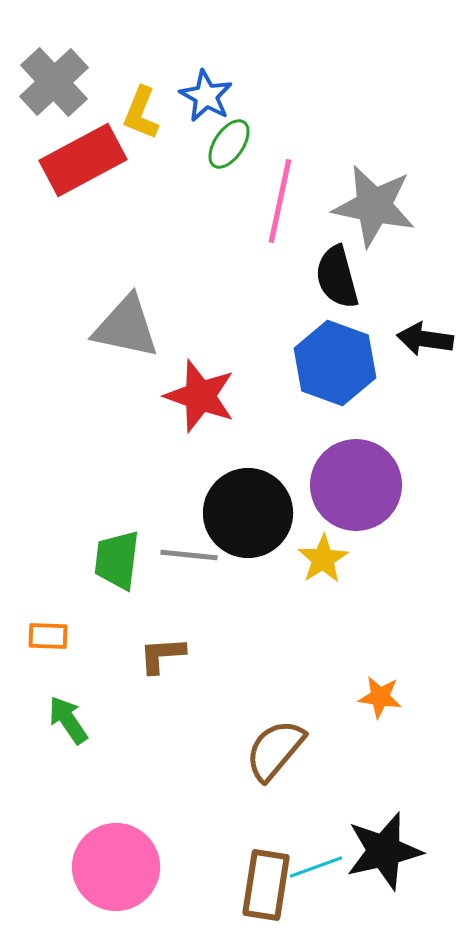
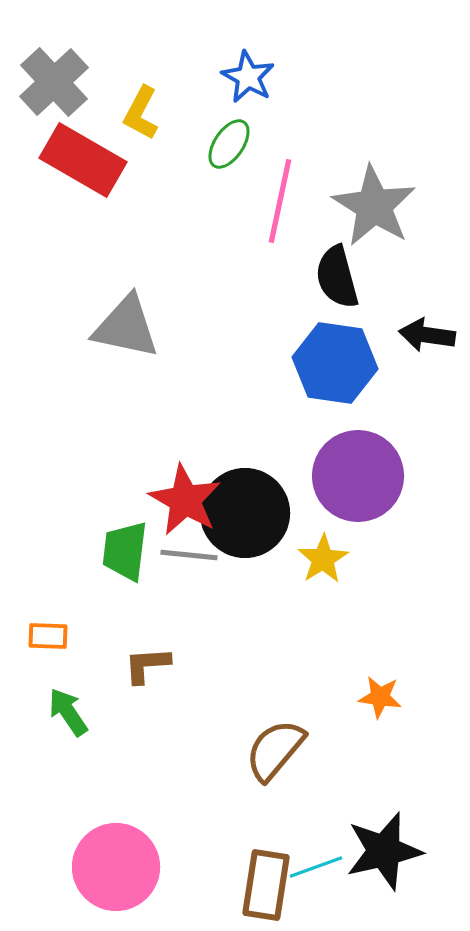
blue star: moved 42 px right, 19 px up
yellow L-shape: rotated 6 degrees clockwise
red rectangle: rotated 58 degrees clockwise
gray star: rotated 20 degrees clockwise
black arrow: moved 2 px right, 4 px up
blue hexagon: rotated 12 degrees counterclockwise
red star: moved 15 px left, 104 px down; rotated 10 degrees clockwise
purple circle: moved 2 px right, 9 px up
black circle: moved 3 px left
green trapezoid: moved 8 px right, 9 px up
brown L-shape: moved 15 px left, 10 px down
green arrow: moved 8 px up
